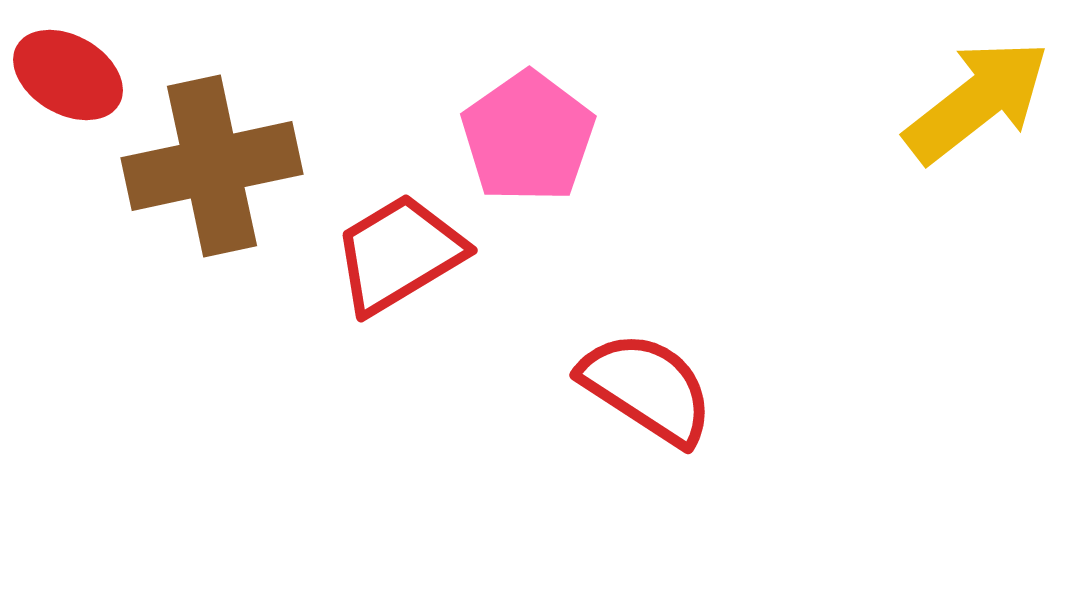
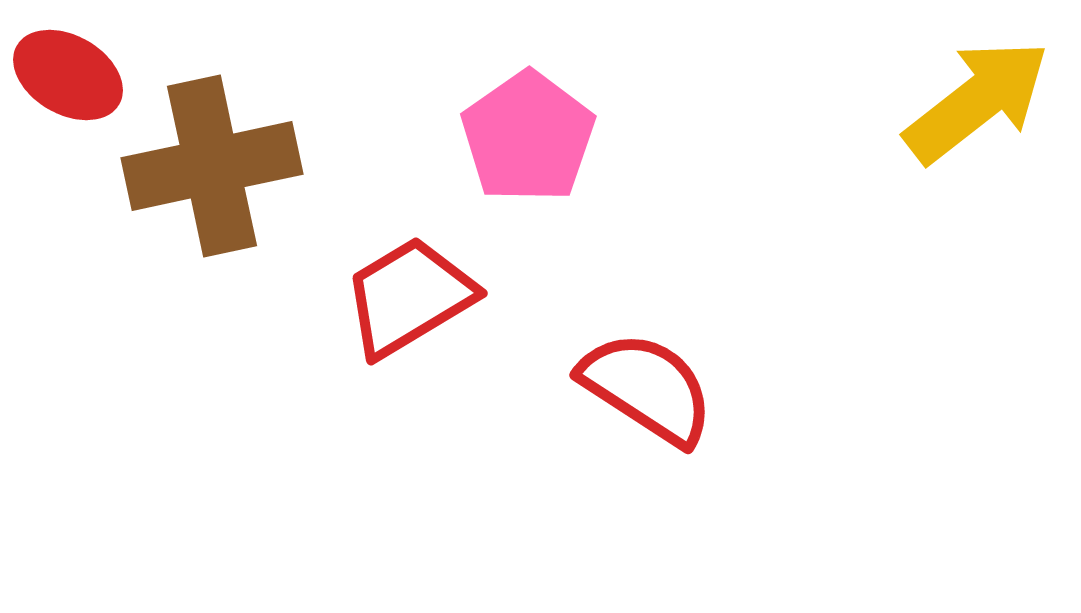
red trapezoid: moved 10 px right, 43 px down
